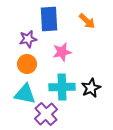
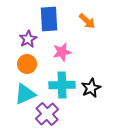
purple star: rotated 18 degrees counterclockwise
cyan cross: moved 2 px up
cyan triangle: rotated 35 degrees counterclockwise
purple cross: moved 1 px right
